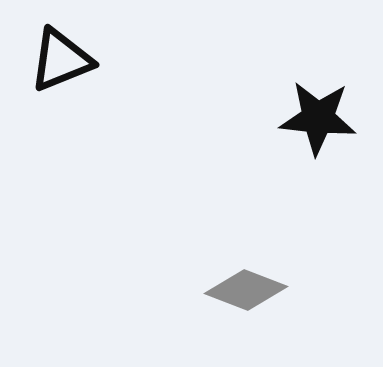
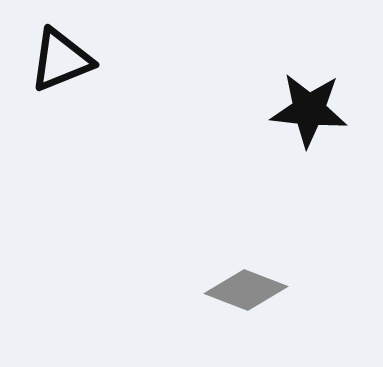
black star: moved 9 px left, 8 px up
